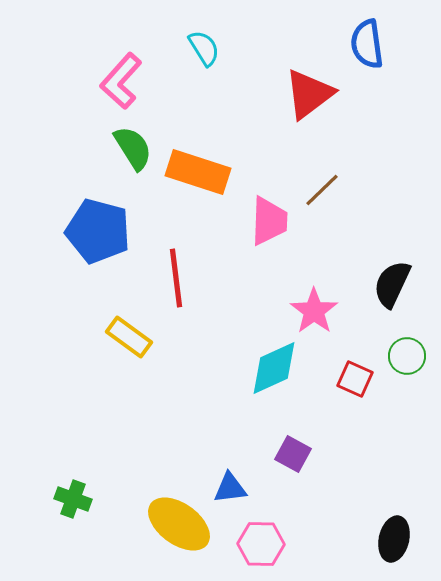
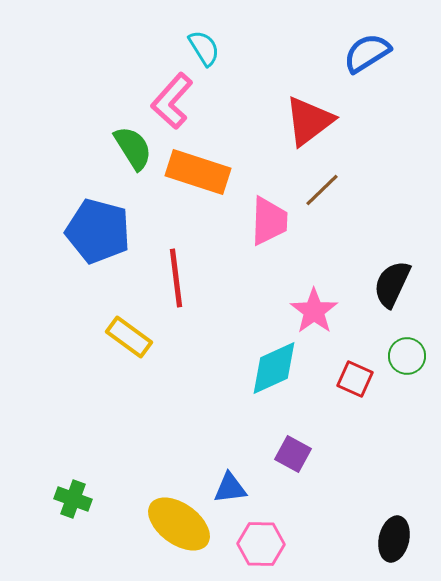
blue semicircle: moved 9 px down; rotated 66 degrees clockwise
pink L-shape: moved 51 px right, 20 px down
red triangle: moved 27 px down
